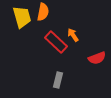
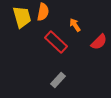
orange arrow: moved 2 px right, 10 px up
red semicircle: moved 2 px right, 16 px up; rotated 24 degrees counterclockwise
gray rectangle: rotated 28 degrees clockwise
